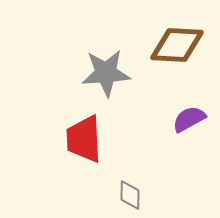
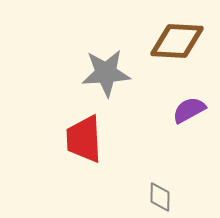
brown diamond: moved 4 px up
purple semicircle: moved 9 px up
gray diamond: moved 30 px right, 2 px down
